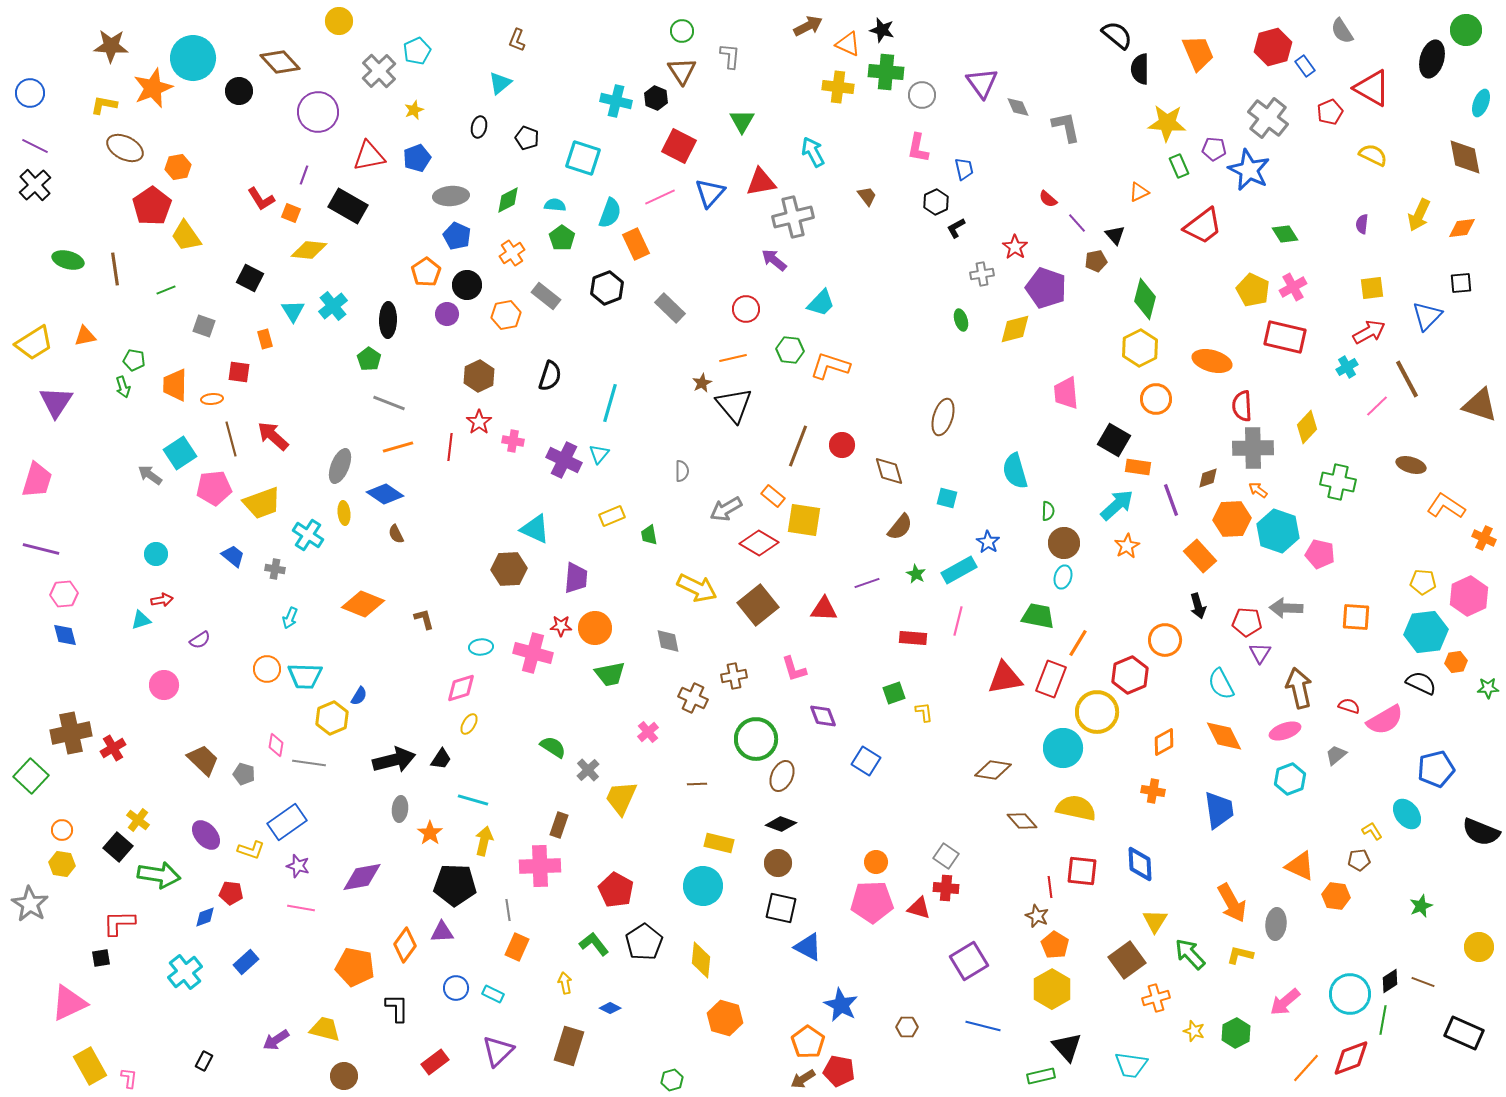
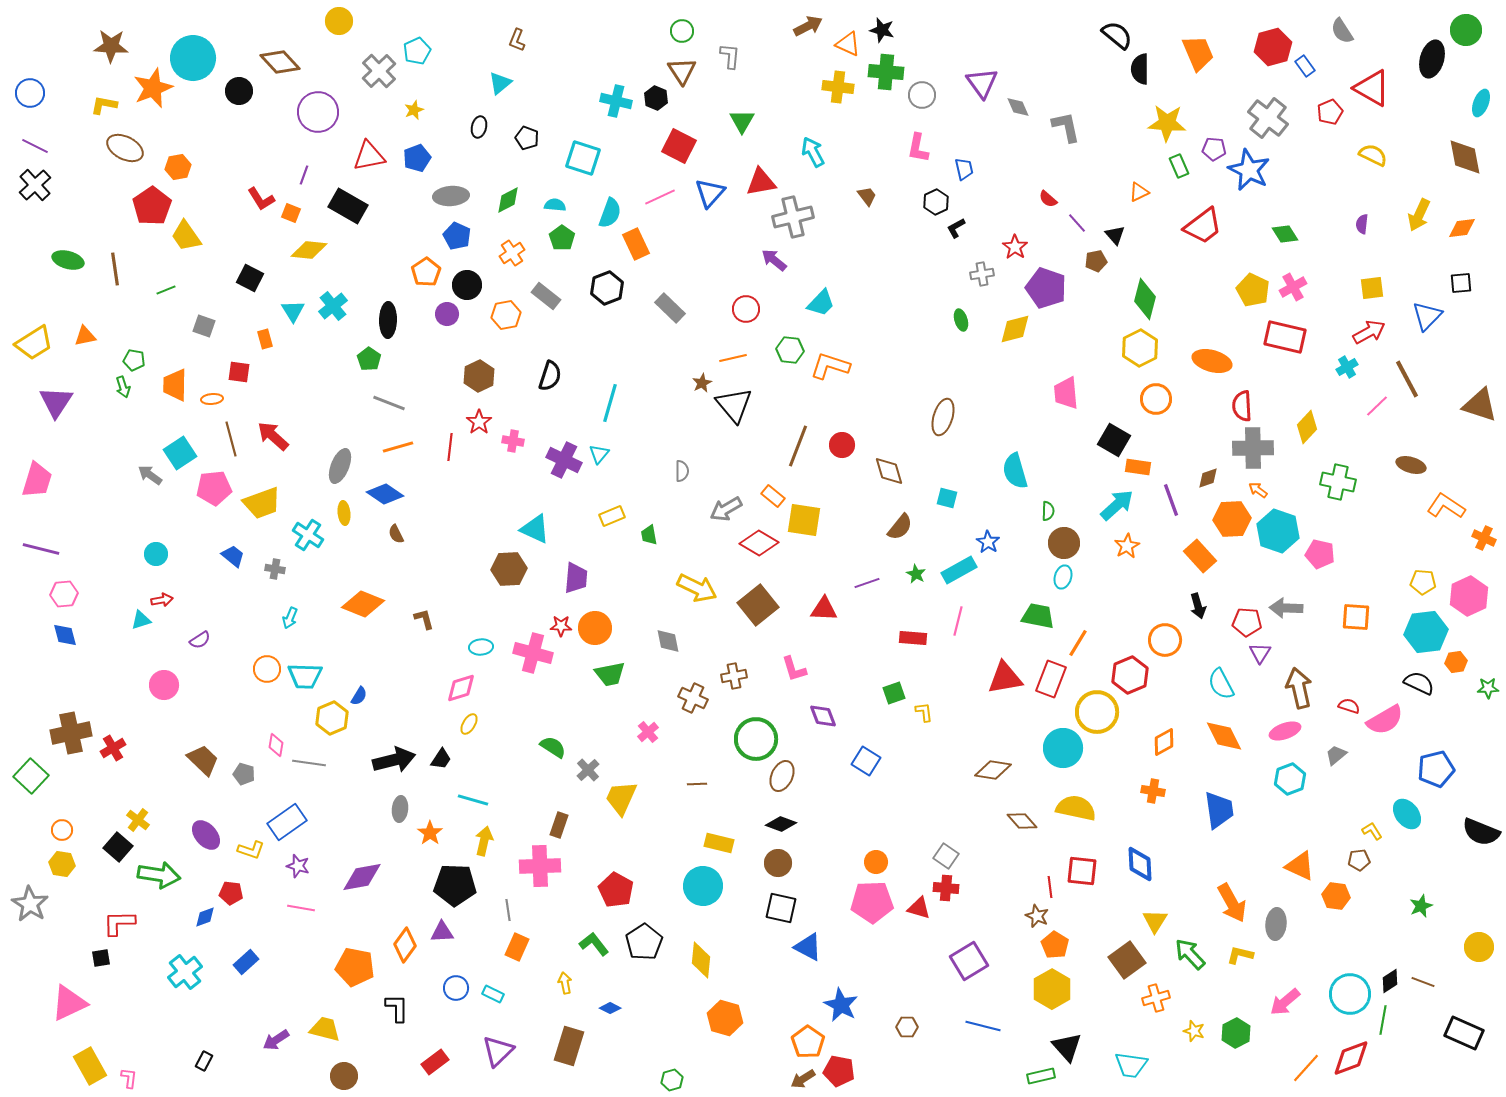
black semicircle at (1421, 683): moved 2 px left
